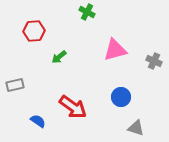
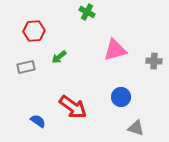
gray cross: rotated 21 degrees counterclockwise
gray rectangle: moved 11 px right, 18 px up
